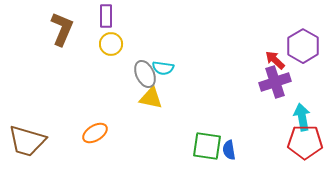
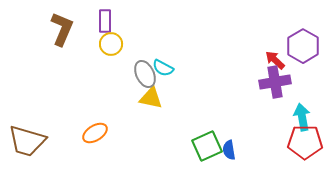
purple rectangle: moved 1 px left, 5 px down
cyan semicircle: rotated 20 degrees clockwise
purple cross: rotated 8 degrees clockwise
green square: rotated 32 degrees counterclockwise
